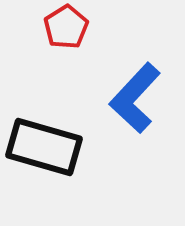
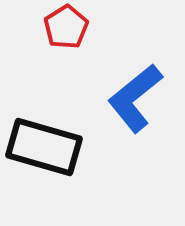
blue L-shape: rotated 8 degrees clockwise
